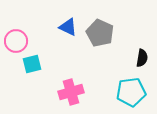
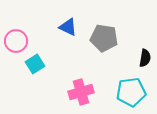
gray pentagon: moved 4 px right, 5 px down; rotated 16 degrees counterclockwise
black semicircle: moved 3 px right
cyan square: moved 3 px right; rotated 18 degrees counterclockwise
pink cross: moved 10 px right
